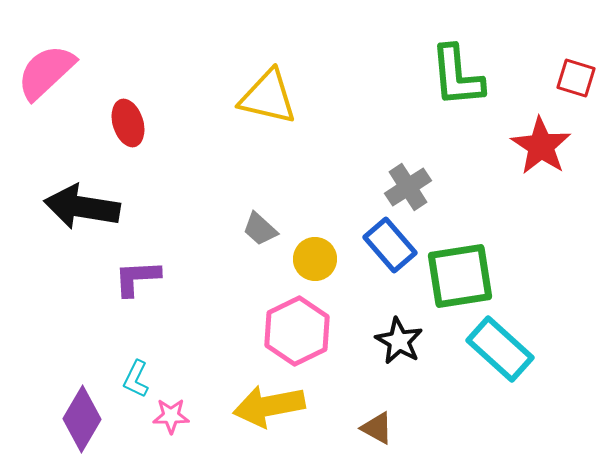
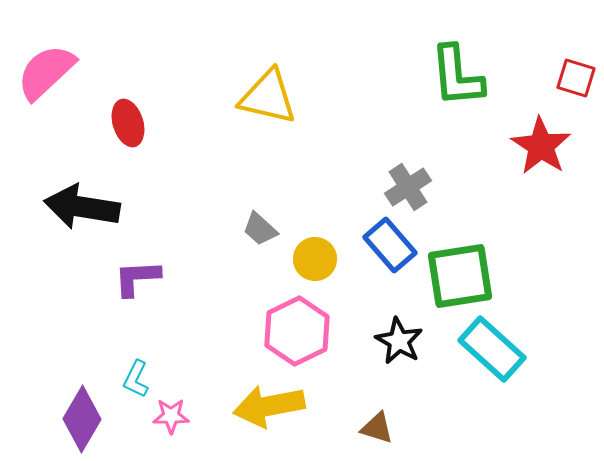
cyan rectangle: moved 8 px left
brown triangle: rotated 12 degrees counterclockwise
